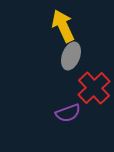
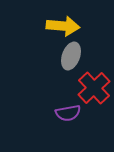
yellow arrow: rotated 120 degrees clockwise
purple semicircle: rotated 10 degrees clockwise
